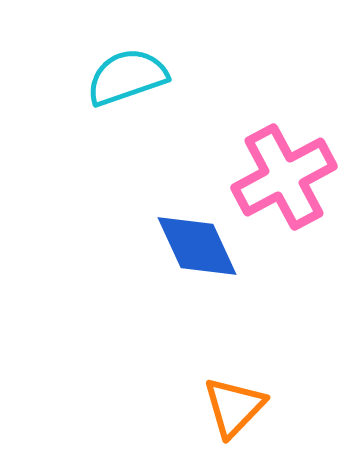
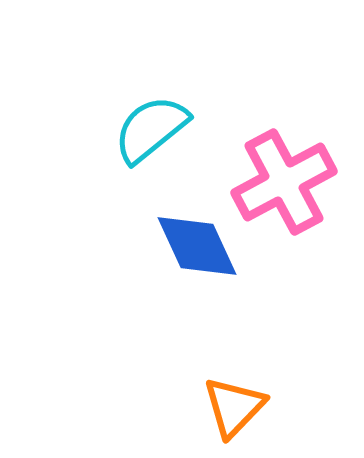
cyan semicircle: moved 24 px right, 52 px down; rotated 20 degrees counterclockwise
pink cross: moved 5 px down
